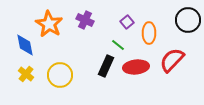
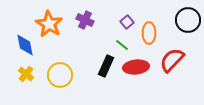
green line: moved 4 px right
